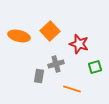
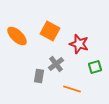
orange square: rotated 18 degrees counterclockwise
orange ellipse: moved 2 px left; rotated 30 degrees clockwise
gray cross: rotated 21 degrees counterclockwise
